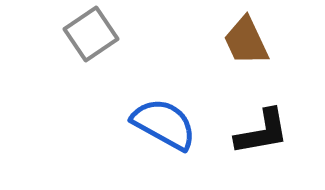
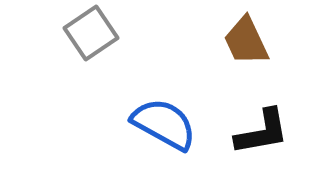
gray square: moved 1 px up
